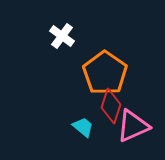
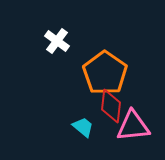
white cross: moved 5 px left, 5 px down
red diamond: rotated 12 degrees counterclockwise
pink triangle: rotated 18 degrees clockwise
